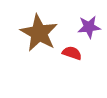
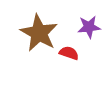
red semicircle: moved 3 px left
